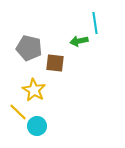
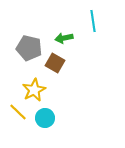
cyan line: moved 2 px left, 2 px up
green arrow: moved 15 px left, 3 px up
brown square: rotated 24 degrees clockwise
yellow star: rotated 15 degrees clockwise
cyan circle: moved 8 px right, 8 px up
